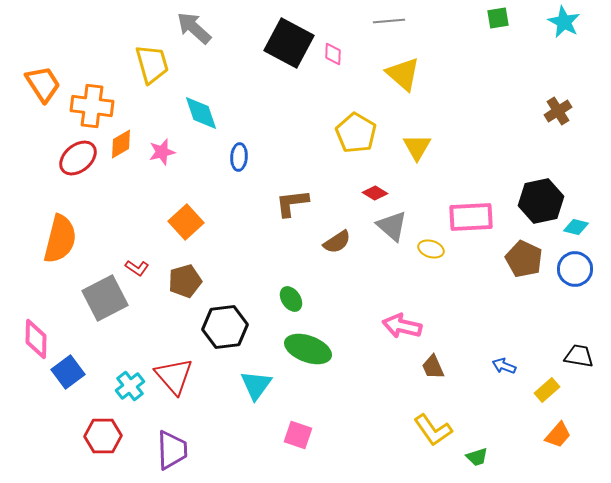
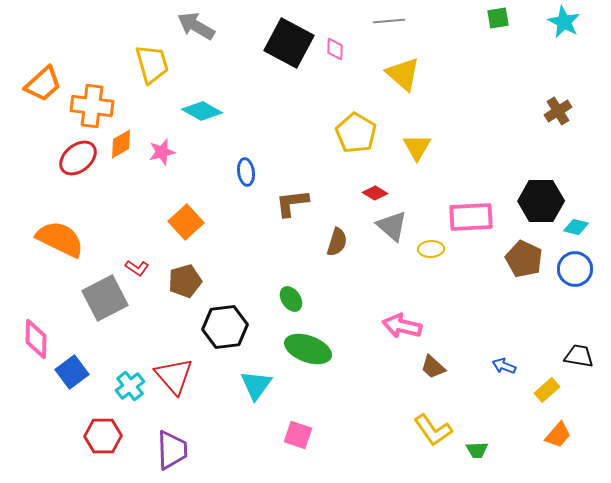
gray arrow at (194, 28): moved 2 px right, 2 px up; rotated 12 degrees counterclockwise
pink diamond at (333, 54): moved 2 px right, 5 px up
orange trapezoid at (43, 84): rotated 81 degrees clockwise
cyan diamond at (201, 113): moved 1 px right, 2 px up; rotated 42 degrees counterclockwise
blue ellipse at (239, 157): moved 7 px right, 15 px down; rotated 12 degrees counterclockwise
black hexagon at (541, 201): rotated 12 degrees clockwise
orange semicircle at (60, 239): rotated 78 degrees counterclockwise
brown semicircle at (337, 242): rotated 40 degrees counterclockwise
yellow ellipse at (431, 249): rotated 20 degrees counterclockwise
brown trapezoid at (433, 367): rotated 24 degrees counterclockwise
blue square at (68, 372): moved 4 px right
green trapezoid at (477, 457): moved 7 px up; rotated 15 degrees clockwise
